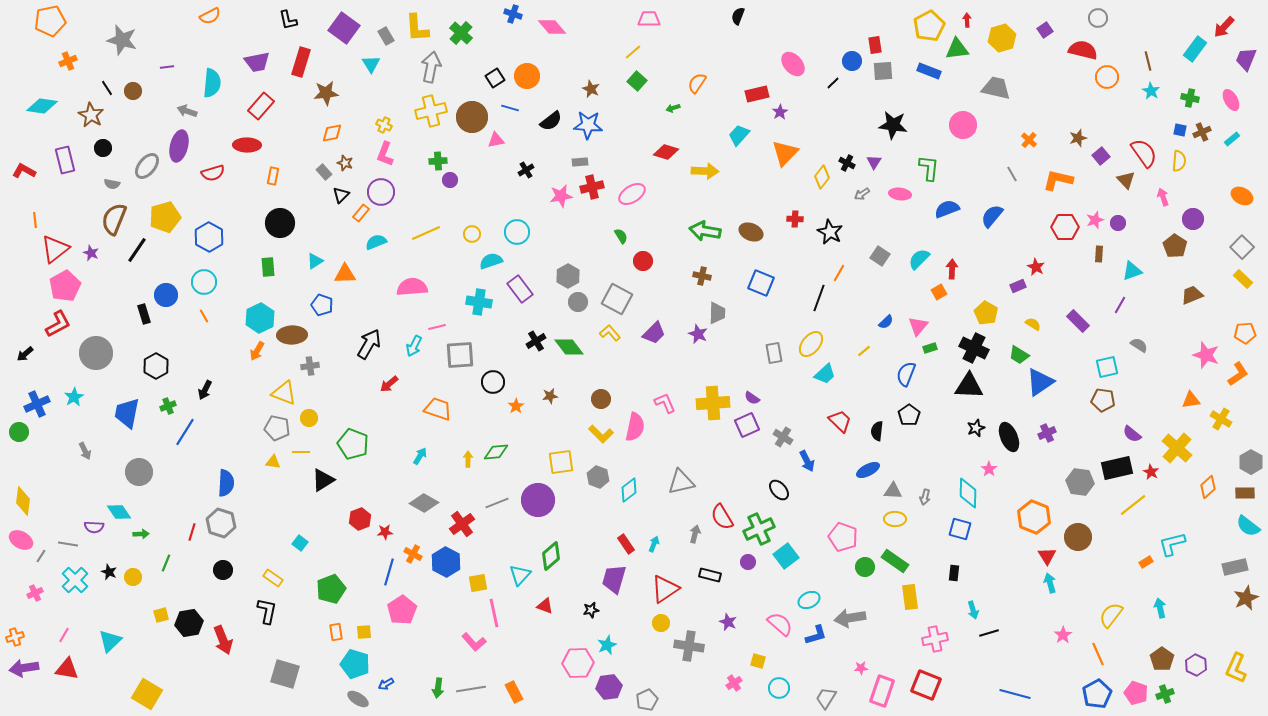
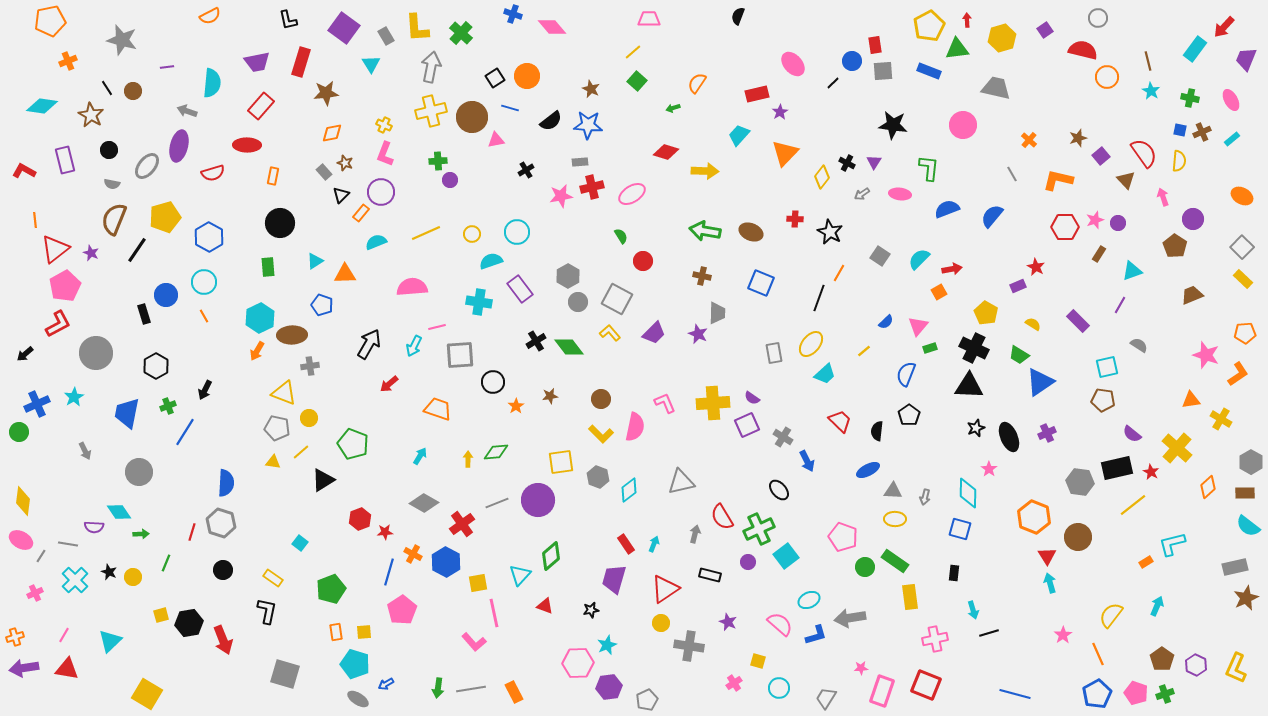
black circle at (103, 148): moved 6 px right, 2 px down
brown rectangle at (1099, 254): rotated 28 degrees clockwise
red arrow at (952, 269): rotated 78 degrees clockwise
yellow line at (301, 452): rotated 42 degrees counterclockwise
cyan arrow at (1160, 608): moved 3 px left, 2 px up; rotated 36 degrees clockwise
